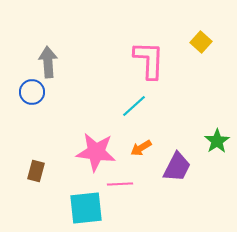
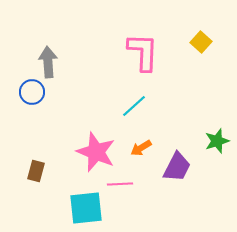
pink L-shape: moved 6 px left, 8 px up
green star: rotated 15 degrees clockwise
pink star: rotated 15 degrees clockwise
